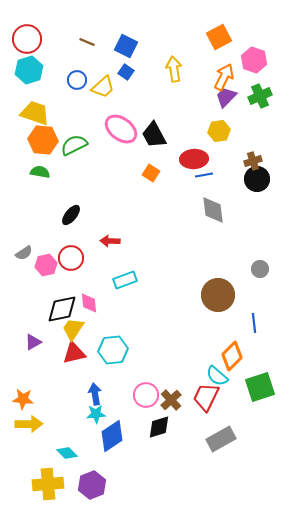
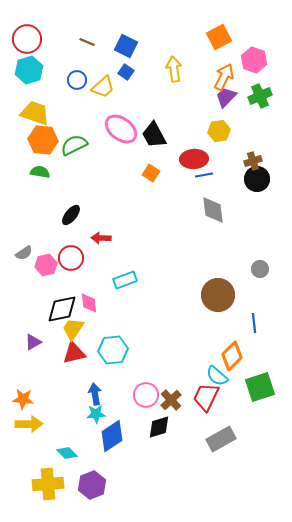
red arrow at (110, 241): moved 9 px left, 3 px up
